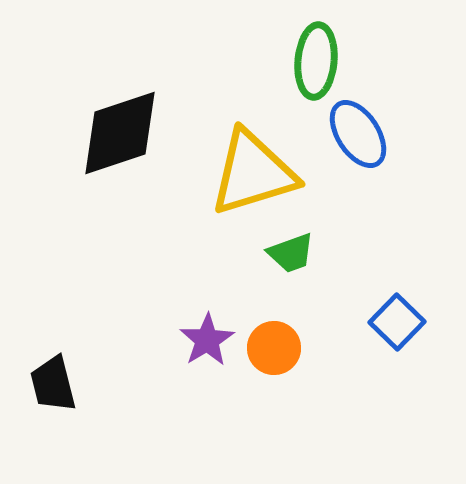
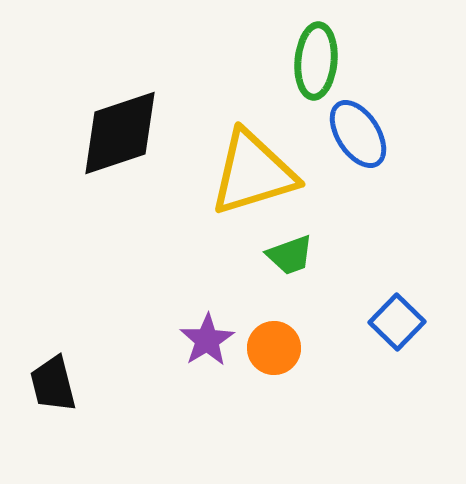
green trapezoid: moved 1 px left, 2 px down
